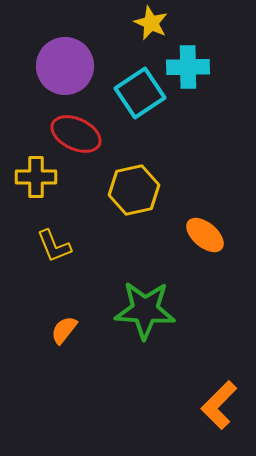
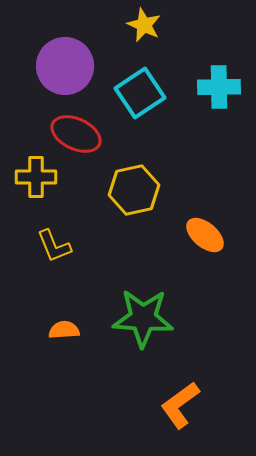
yellow star: moved 7 px left, 2 px down
cyan cross: moved 31 px right, 20 px down
green star: moved 2 px left, 8 px down
orange semicircle: rotated 48 degrees clockwise
orange L-shape: moved 39 px left; rotated 9 degrees clockwise
